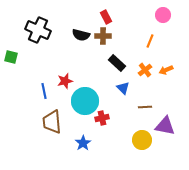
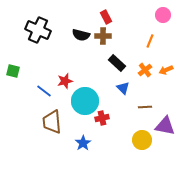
green square: moved 2 px right, 14 px down
blue line: rotated 42 degrees counterclockwise
